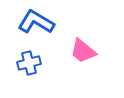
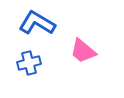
blue L-shape: moved 1 px right, 1 px down
